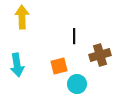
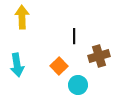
brown cross: moved 1 px left, 1 px down
orange square: rotated 30 degrees counterclockwise
cyan circle: moved 1 px right, 1 px down
